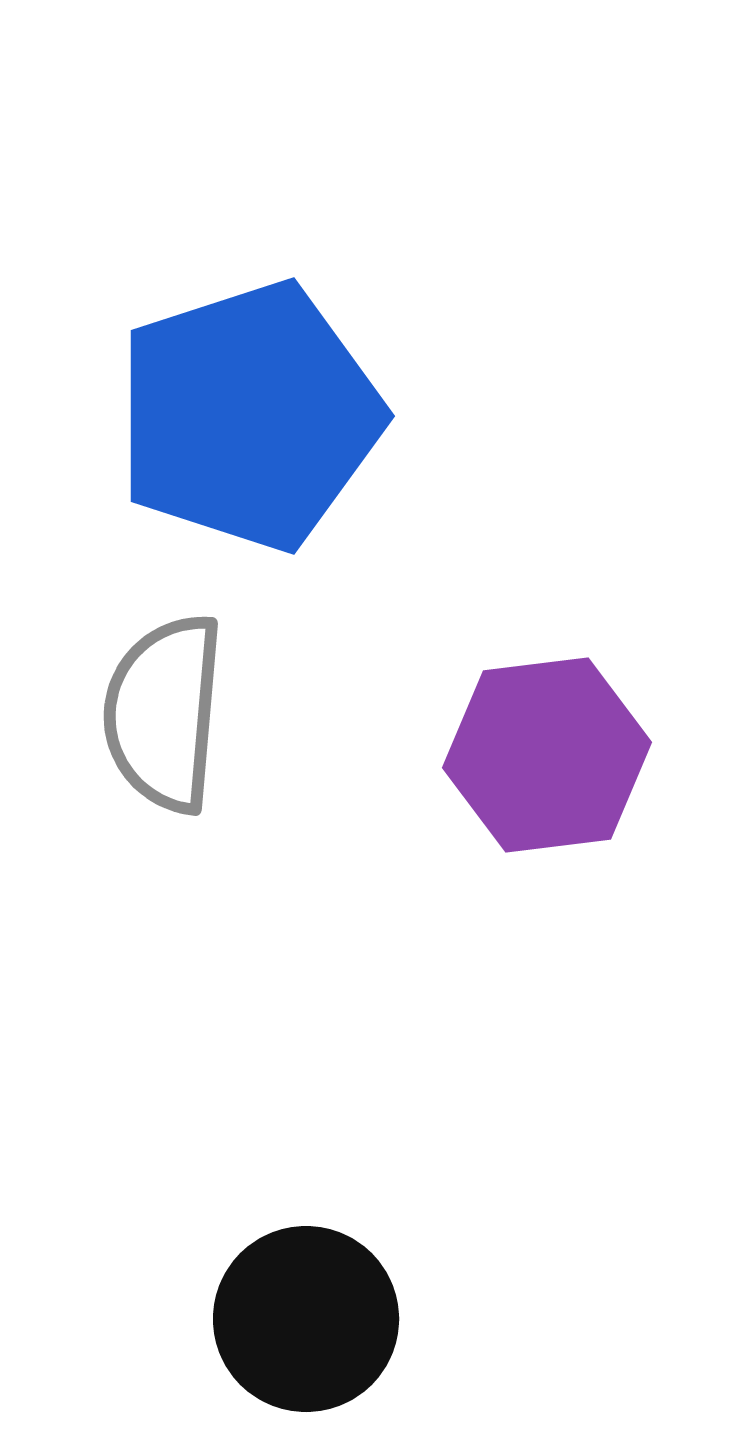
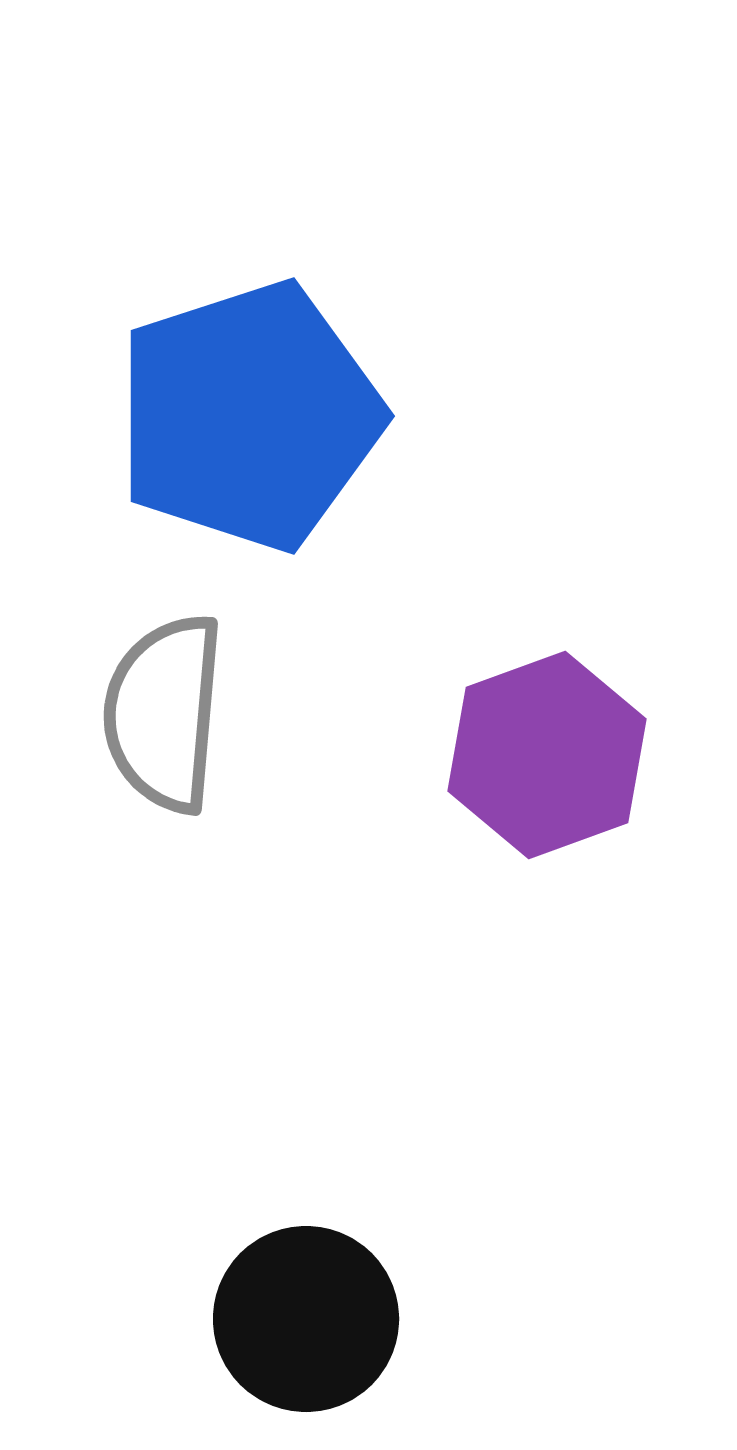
purple hexagon: rotated 13 degrees counterclockwise
